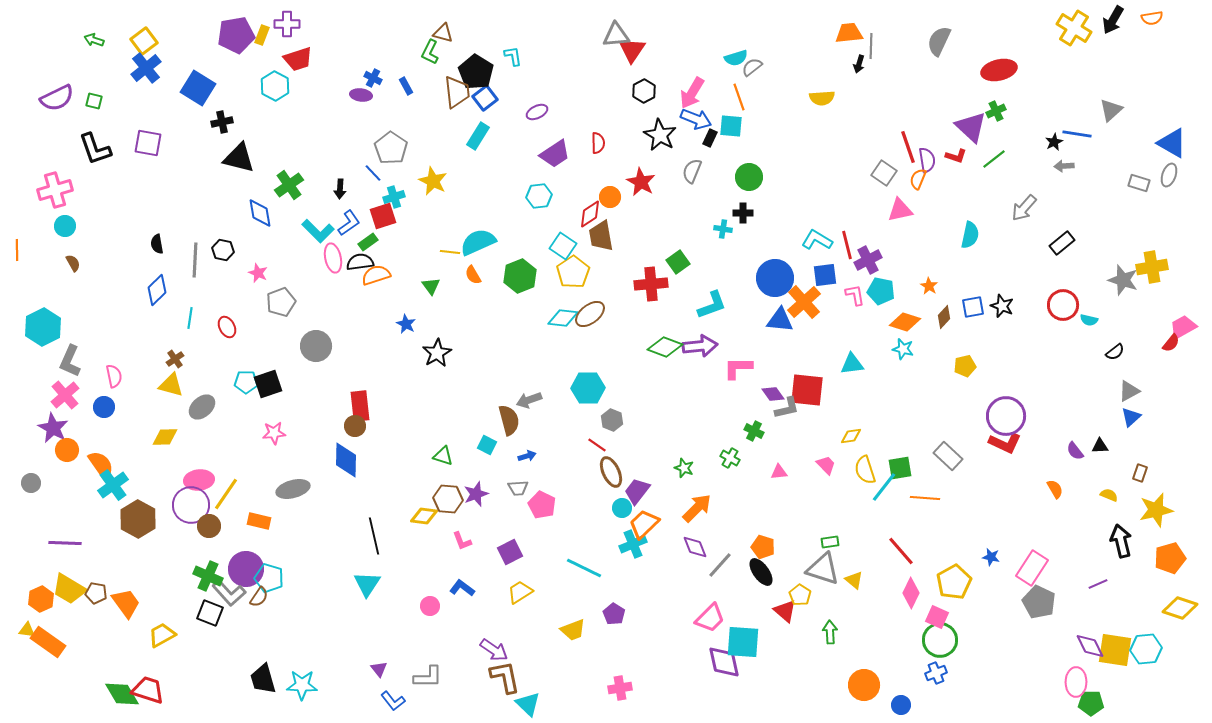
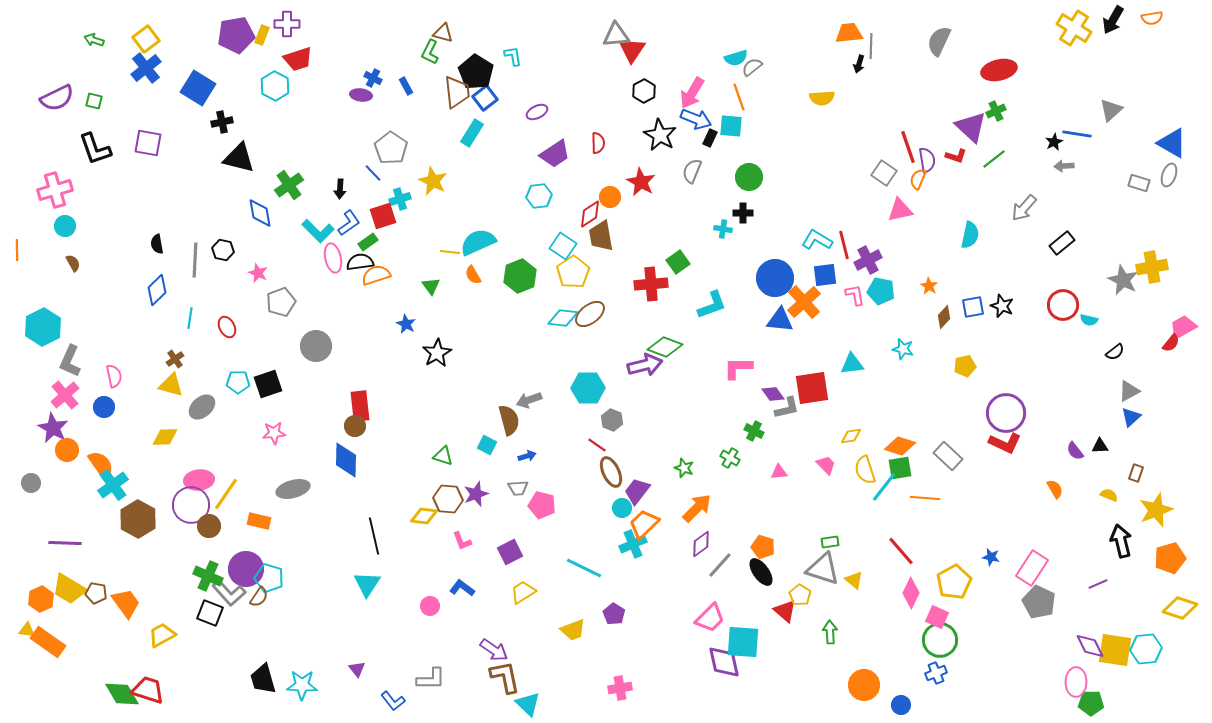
yellow square at (144, 41): moved 2 px right, 2 px up
cyan rectangle at (478, 136): moved 6 px left, 3 px up
cyan cross at (394, 197): moved 6 px right, 2 px down
red line at (847, 245): moved 3 px left
gray star at (1123, 280): rotated 8 degrees clockwise
orange diamond at (905, 322): moved 5 px left, 124 px down
purple arrow at (700, 346): moved 55 px left, 19 px down; rotated 8 degrees counterclockwise
cyan pentagon at (246, 382): moved 8 px left
red square at (807, 390): moved 5 px right, 2 px up; rotated 15 degrees counterclockwise
purple circle at (1006, 416): moved 3 px up
brown rectangle at (1140, 473): moved 4 px left
pink pentagon at (542, 505): rotated 12 degrees counterclockwise
yellow star at (1156, 510): rotated 8 degrees counterclockwise
purple diamond at (695, 547): moved 6 px right, 3 px up; rotated 76 degrees clockwise
yellow trapezoid at (520, 592): moved 3 px right
purple triangle at (379, 669): moved 22 px left
gray L-shape at (428, 677): moved 3 px right, 2 px down
